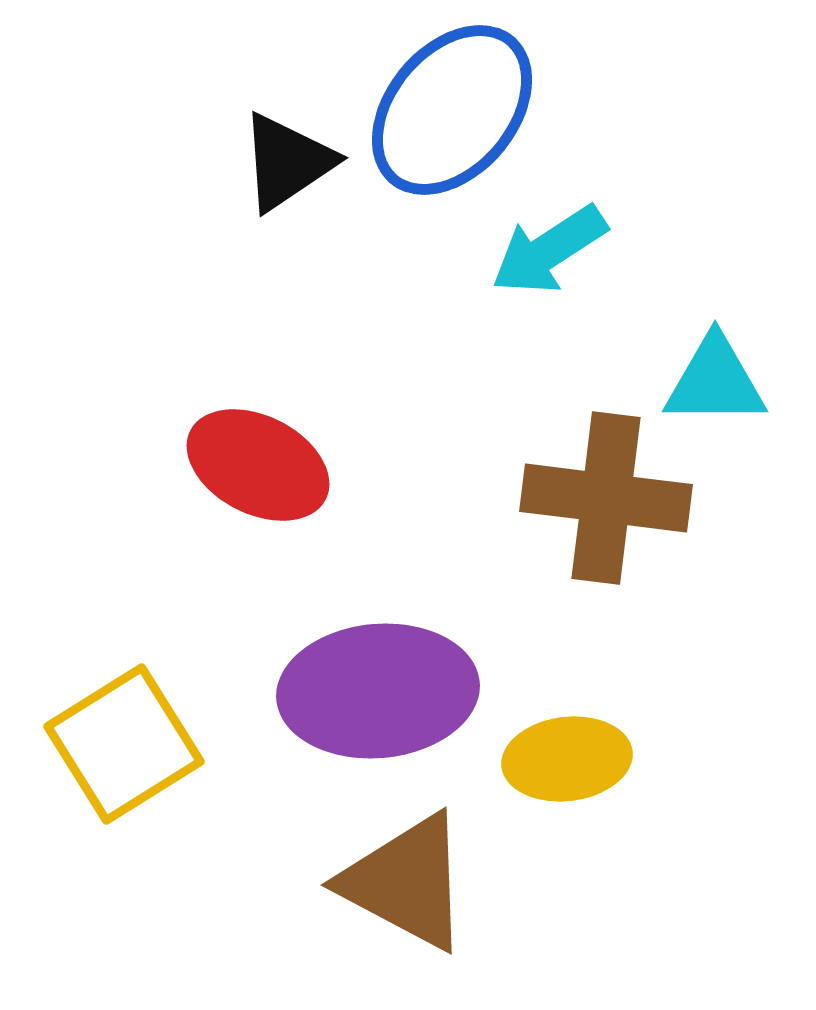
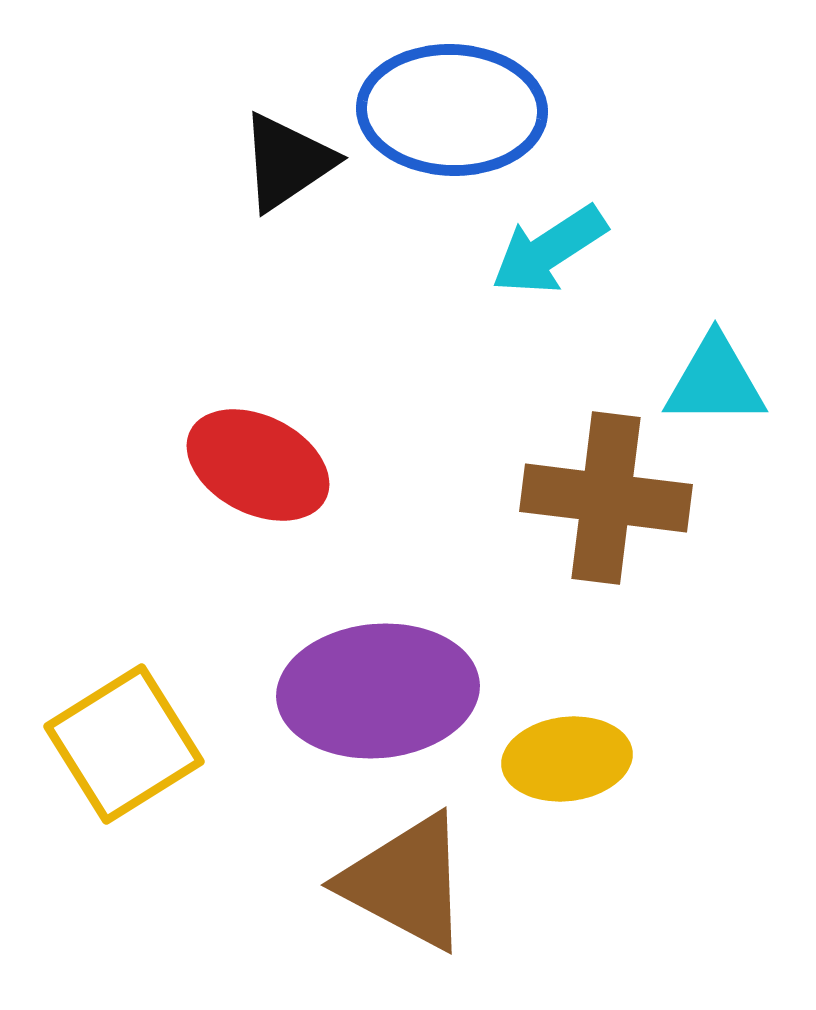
blue ellipse: rotated 52 degrees clockwise
